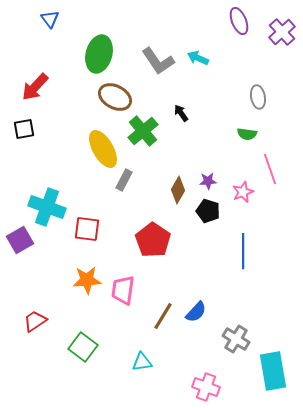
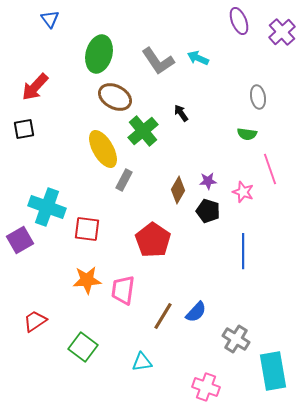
pink star: rotated 30 degrees counterclockwise
